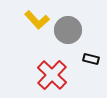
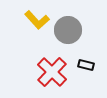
black rectangle: moved 5 px left, 6 px down
red cross: moved 3 px up
